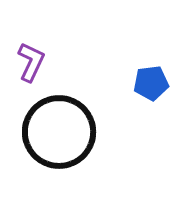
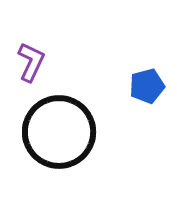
blue pentagon: moved 4 px left, 3 px down; rotated 8 degrees counterclockwise
